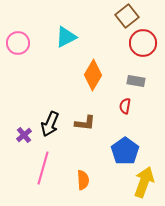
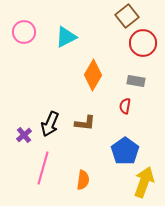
pink circle: moved 6 px right, 11 px up
orange semicircle: rotated 12 degrees clockwise
